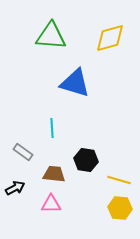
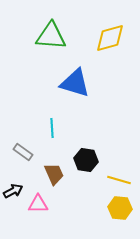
brown trapezoid: rotated 60 degrees clockwise
black arrow: moved 2 px left, 3 px down
pink triangle: moved 13 px left
